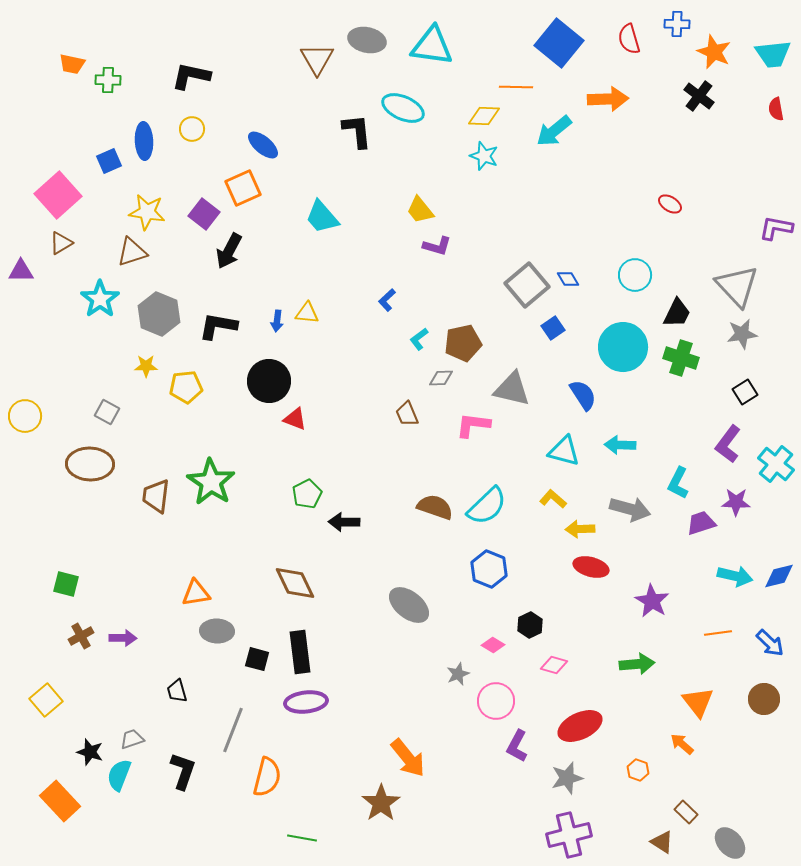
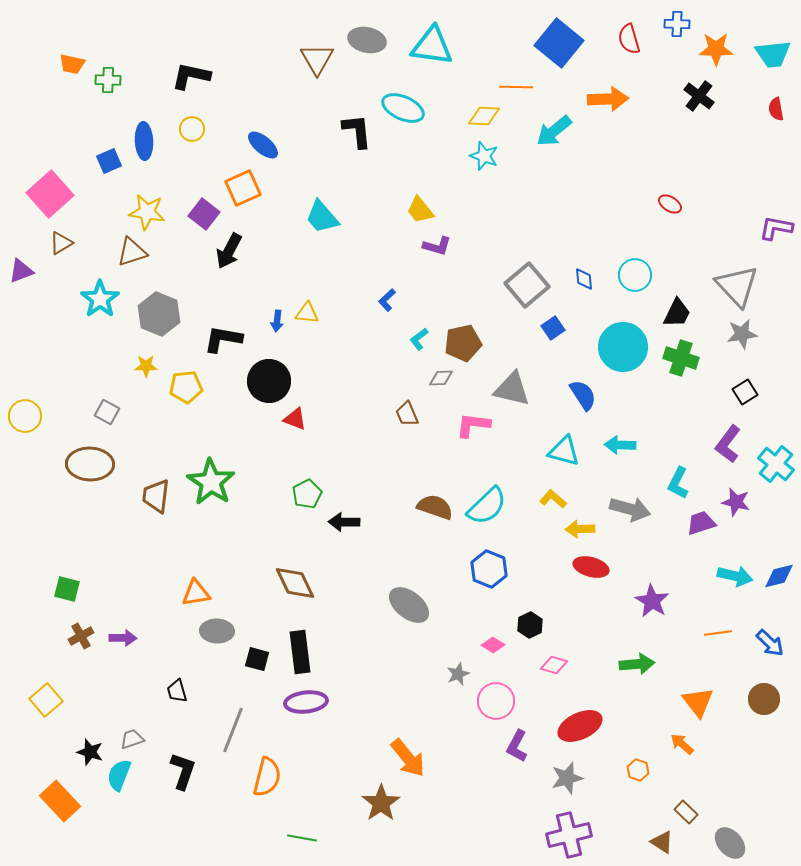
orange star at (714, 52): moved 2 px right, 3 px up; rotated 24 degrees counterclockwise
pink square at (58, 195): moved 8 px left, 1 px up
purple triangle at (21, 271): rotated 20 degrees counterclockwise
blue diamond at (568, 279): moved 16 px right; rotated 25 degrees clockwise
black L-shape at (218, 326): moved 5 px right, 13 px down
purple star at (736, 502): rotated 12 degrees clockwise
green square at (66, 584): moved 1 px right, 5 px down
